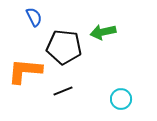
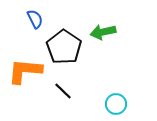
blue semicircle: moved 1 px right, 2 px down
black pentagon: rotated 28 degrees clockwise
black line: rotated 66 degrees clockwise
cyan circle: moved 5 px left, 5 px down
